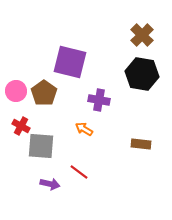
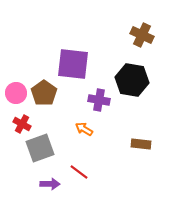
brown cross: rotated 20 degrees counterclockwise
purple square: moved 3 px right, 2 px down; rotated 8 degrees counterclockwise
black hexagon: moved 10 px left, 6 px down
pink circle: moved 2 px down
red cross: moved 1 px right, 2 px up
gray square: moved 1 px left, 2 px down; rotated 24 degrees counterclockwise
purple arrow: rotated 12 degrees counterclockwise
